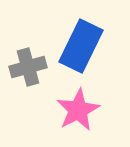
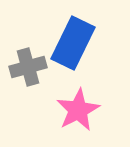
blue rectangle: moved 8 px left, 3 px up
